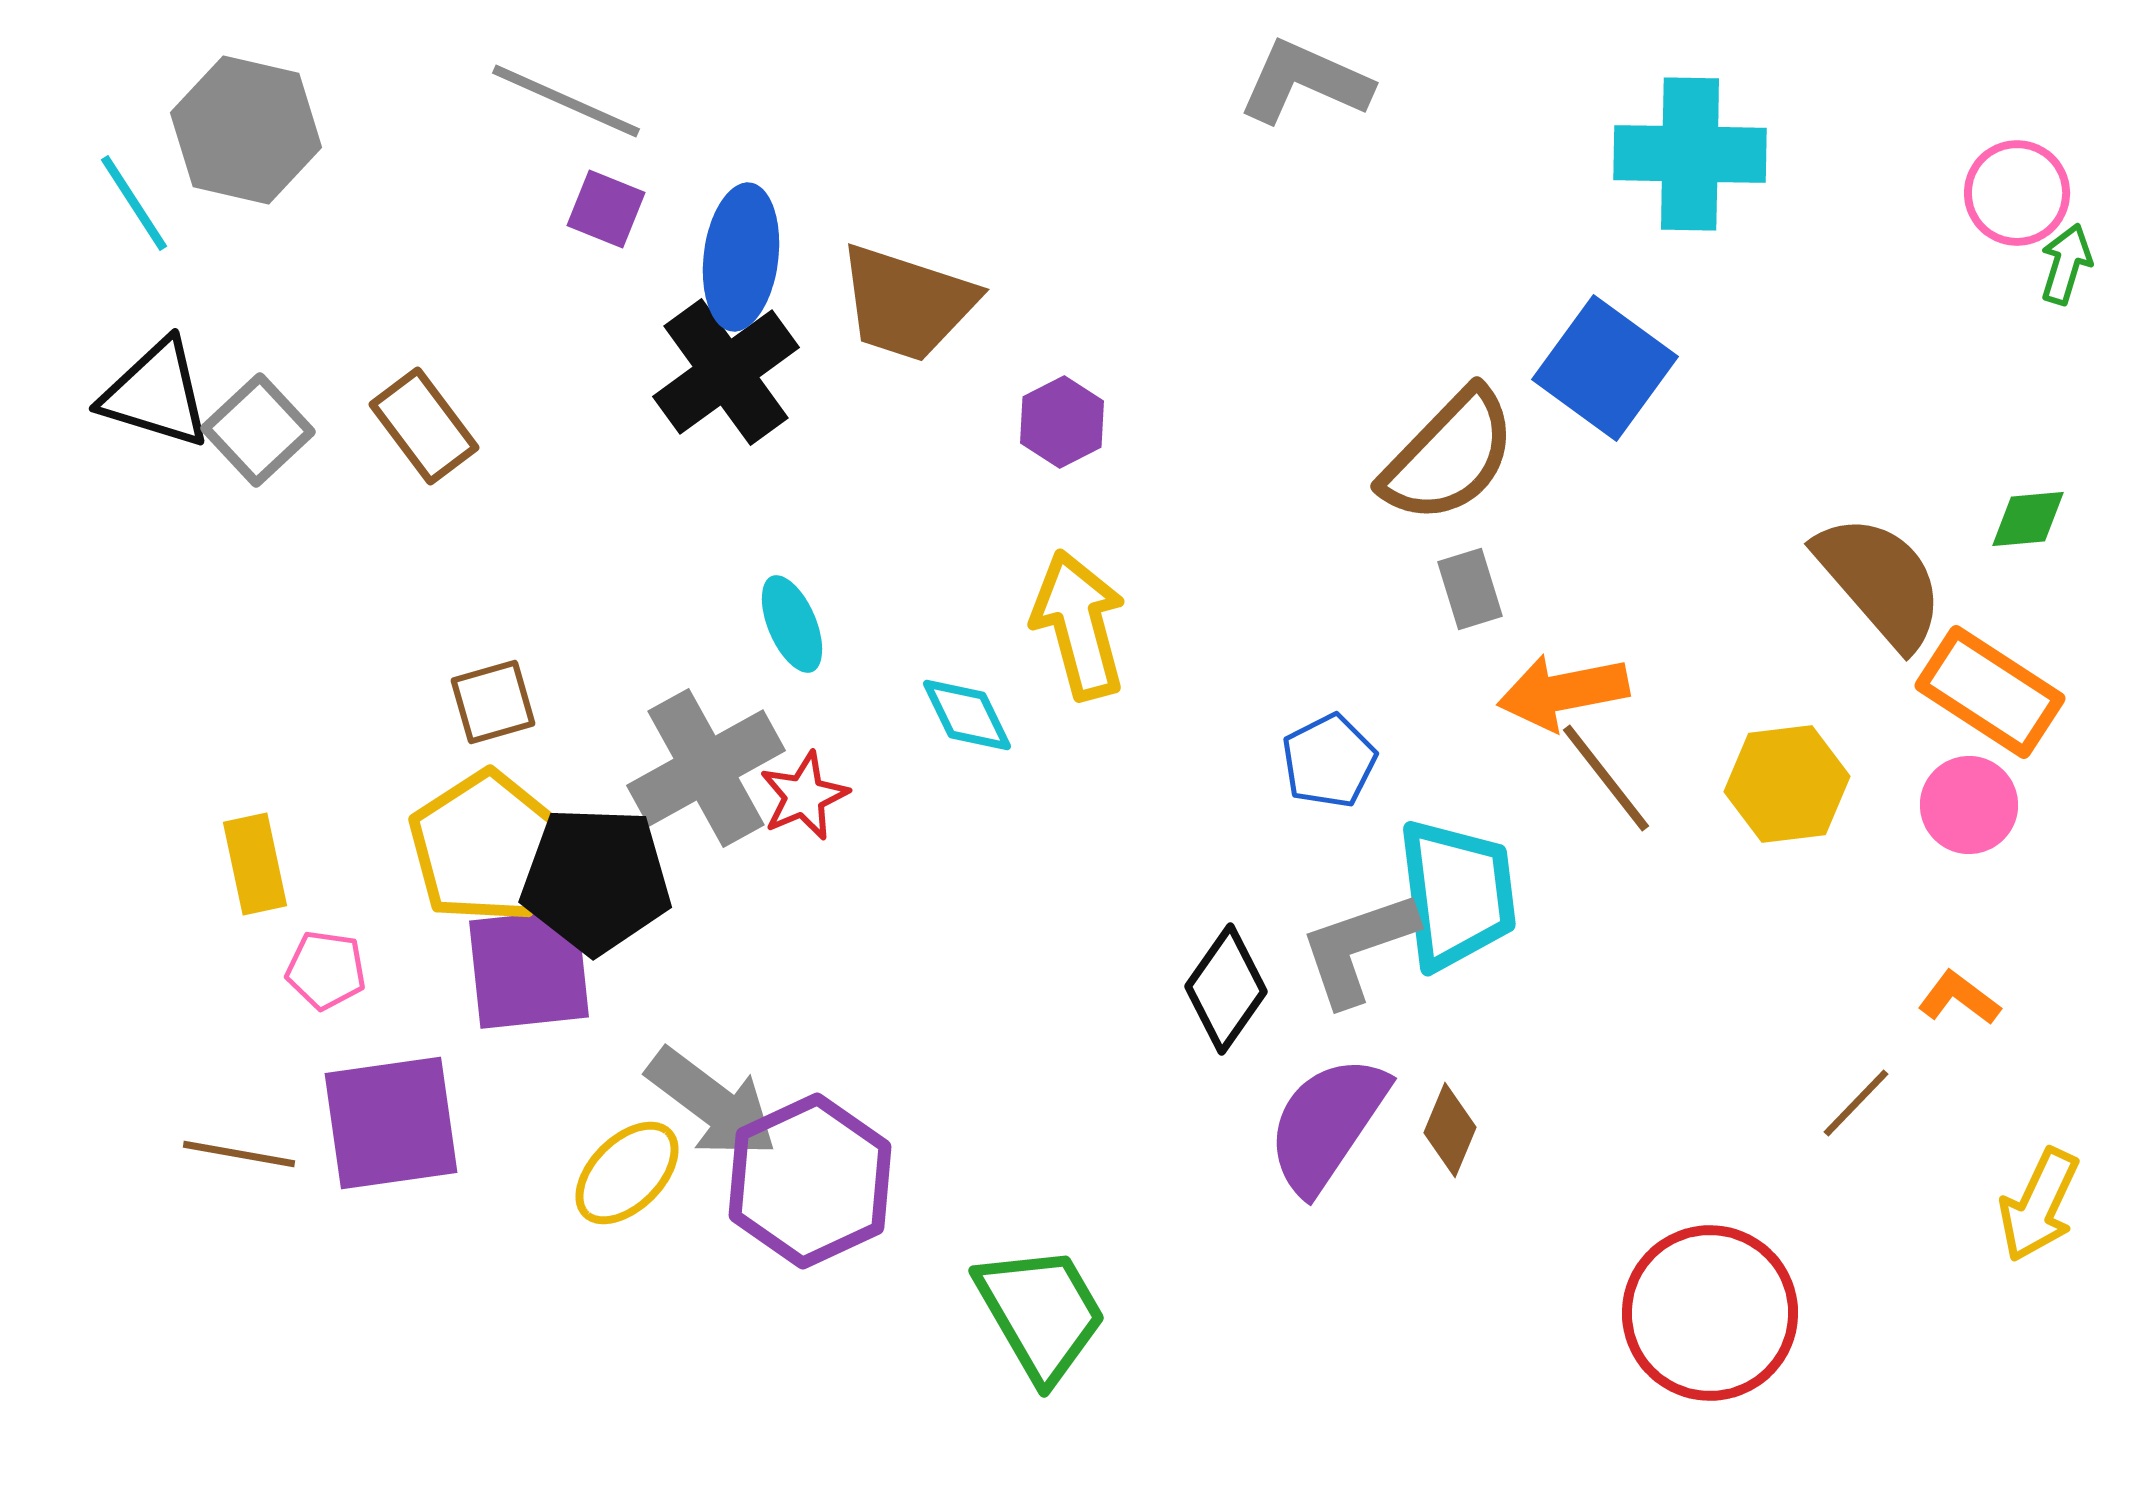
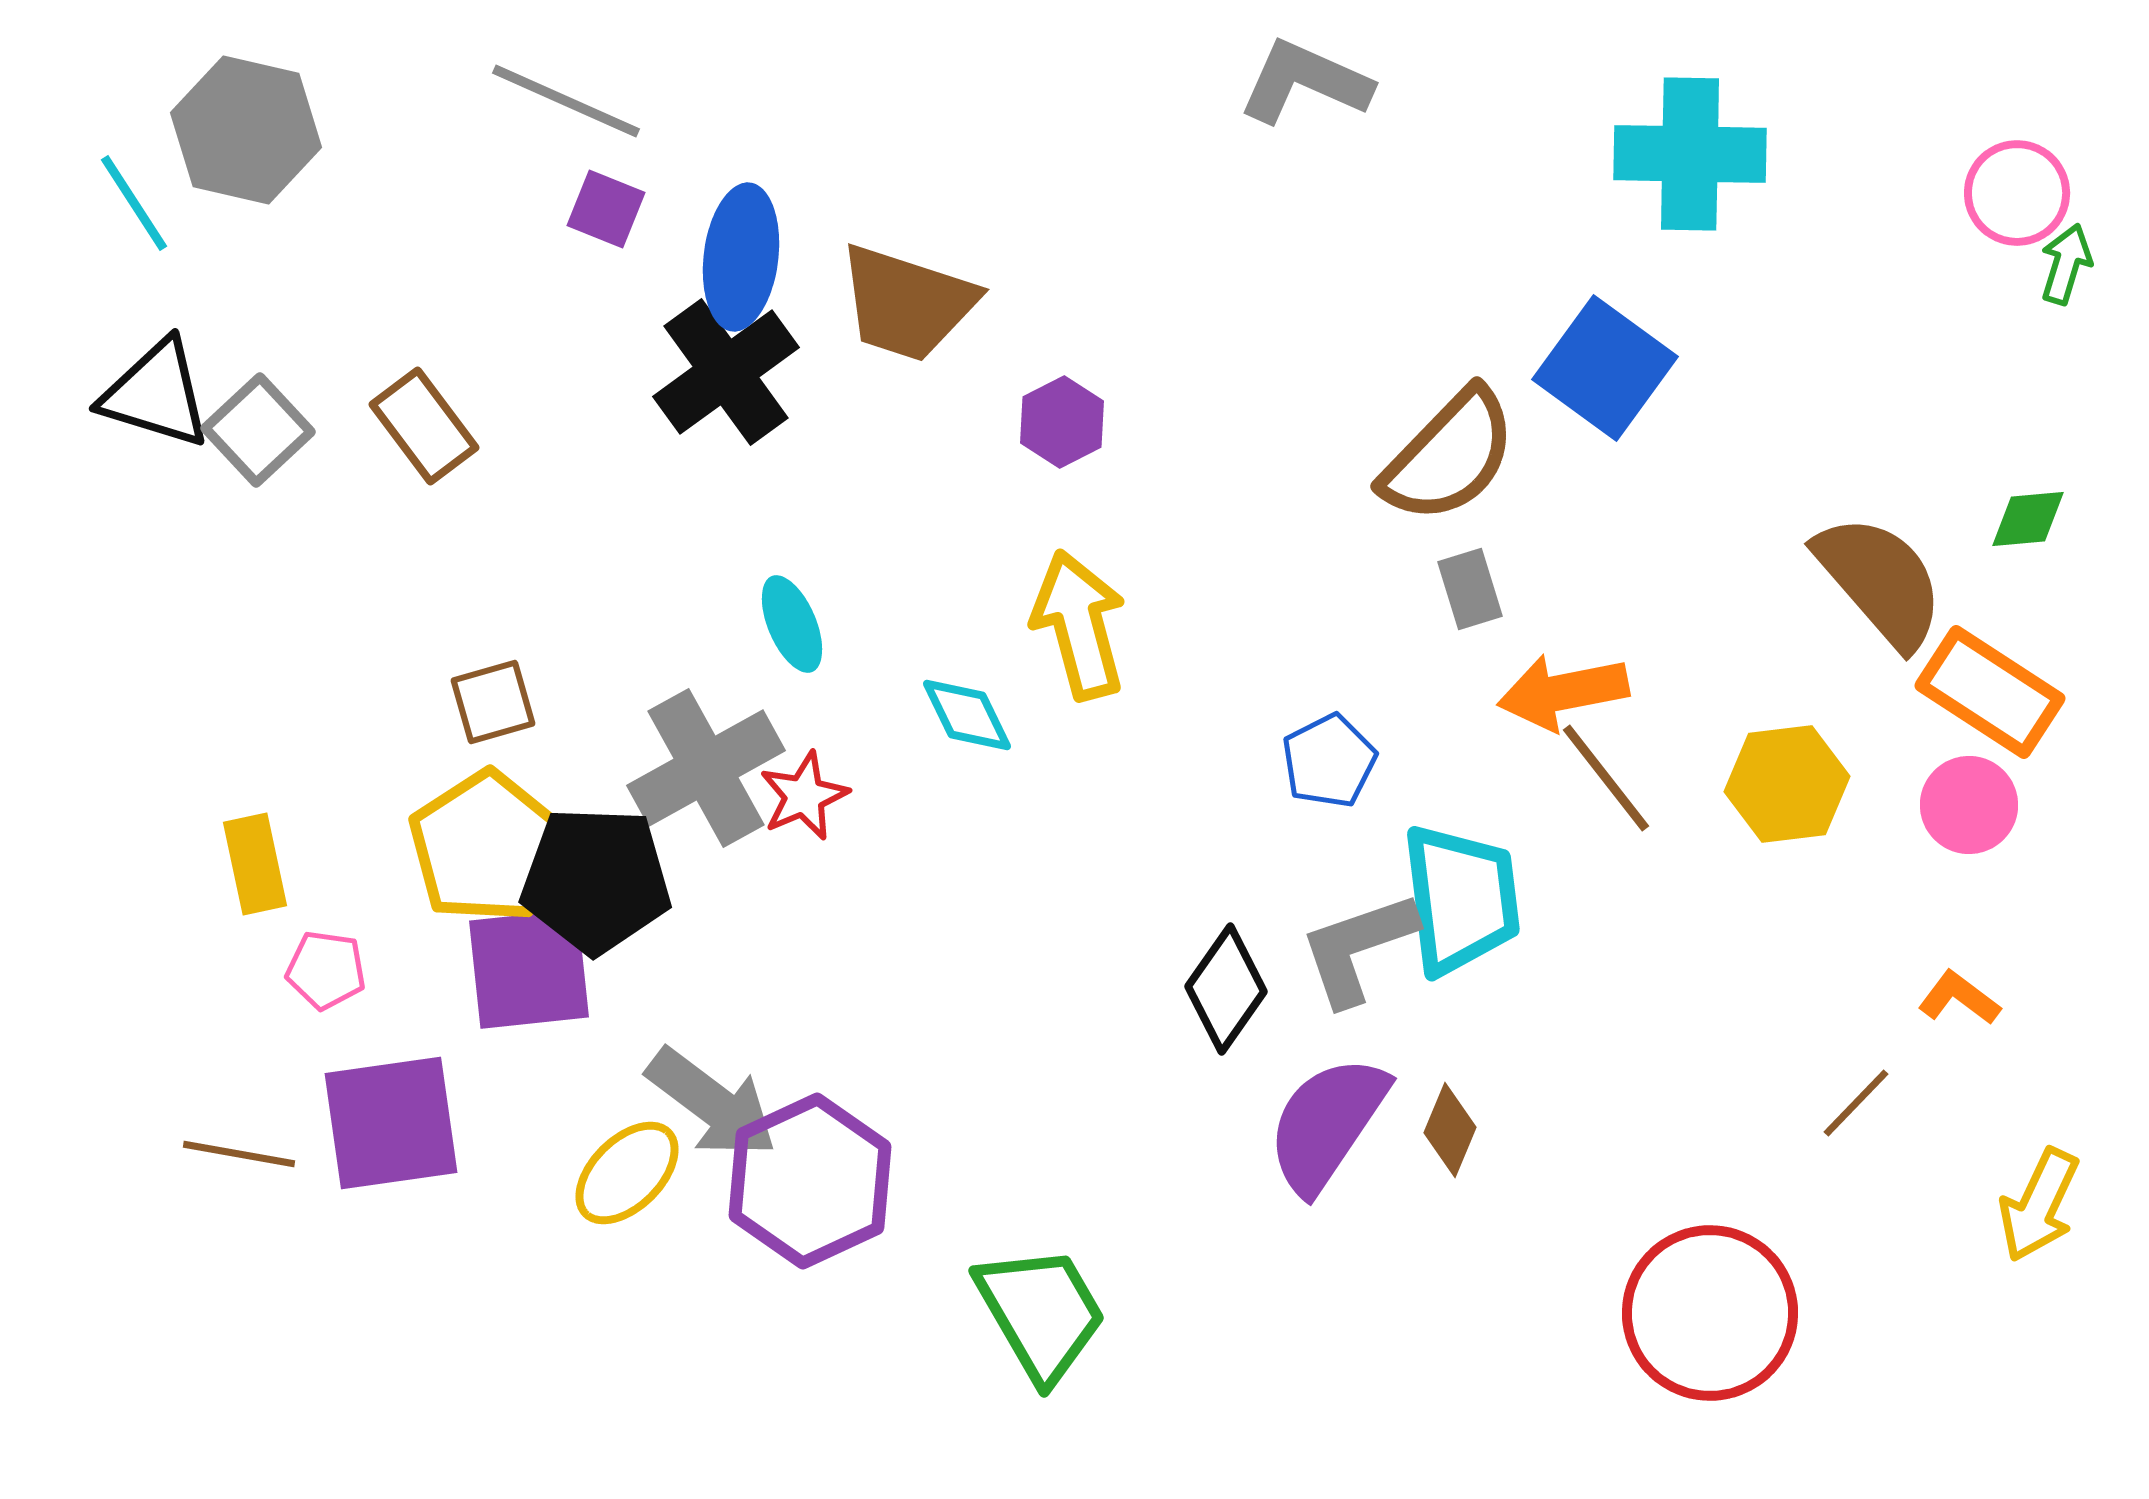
cyan trapezoid at (1457, 894): moved 4 px right, 5 px down
